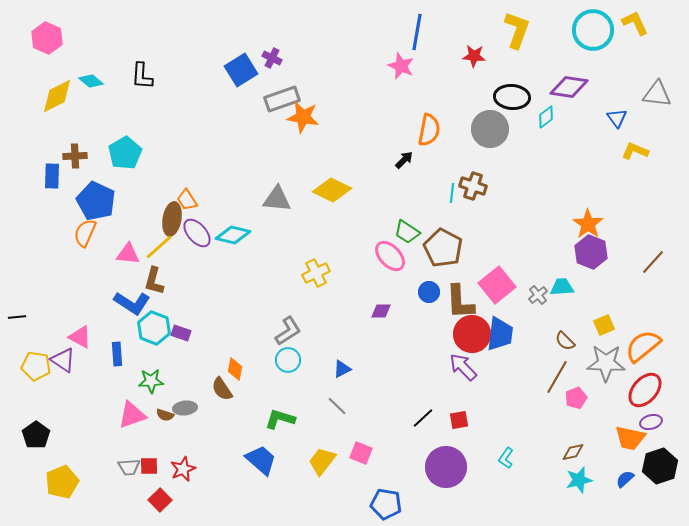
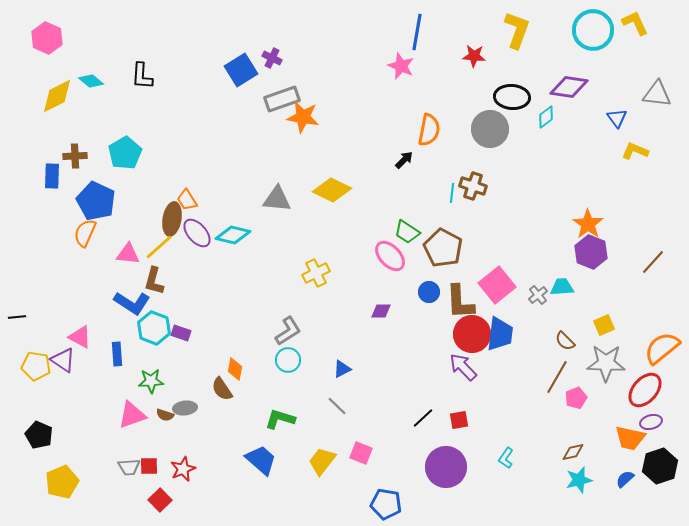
orange semicircle at (643, 346): moved 19 px right, 2 px down
black pentagon at (36, 435): moved 3 px right; rotated 12 degrees counterclockwise
